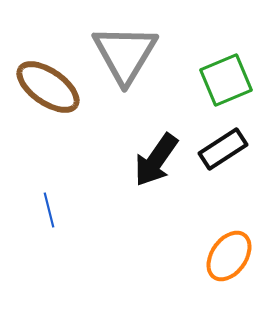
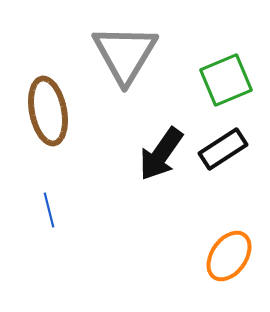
brown ellipse: moved 24 px down; rotated 44 degrees clockwise
black arrow: moved 5 px right, 6 px up
